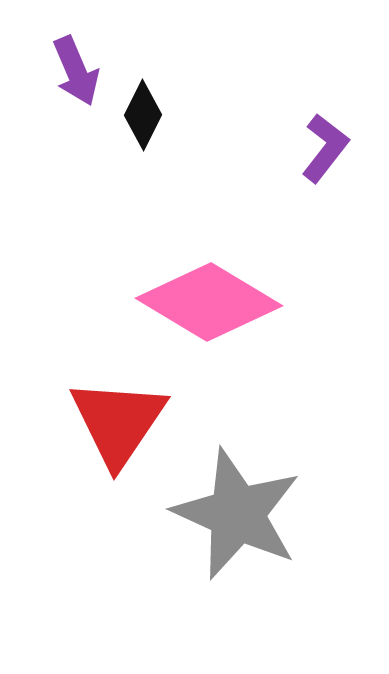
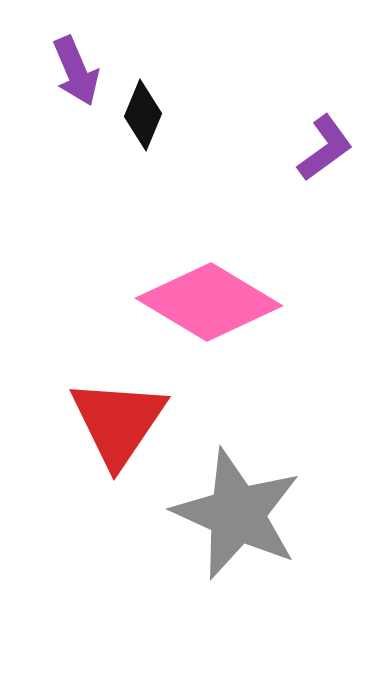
black diamond: rotated 4 degrees counterclockwise
purple L-shape: rotated 16 degrees clockwise
